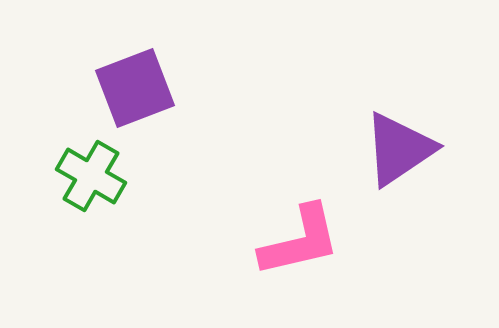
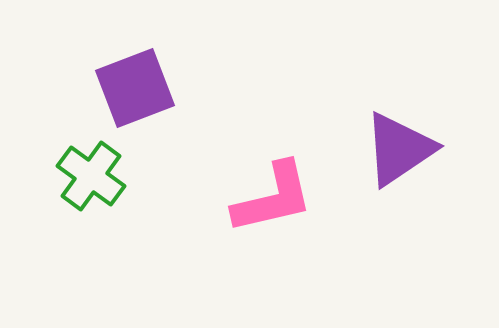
green cross: rotated 6 degrees clockwise
pink L-shape: moved 27 px left, 43 px up
